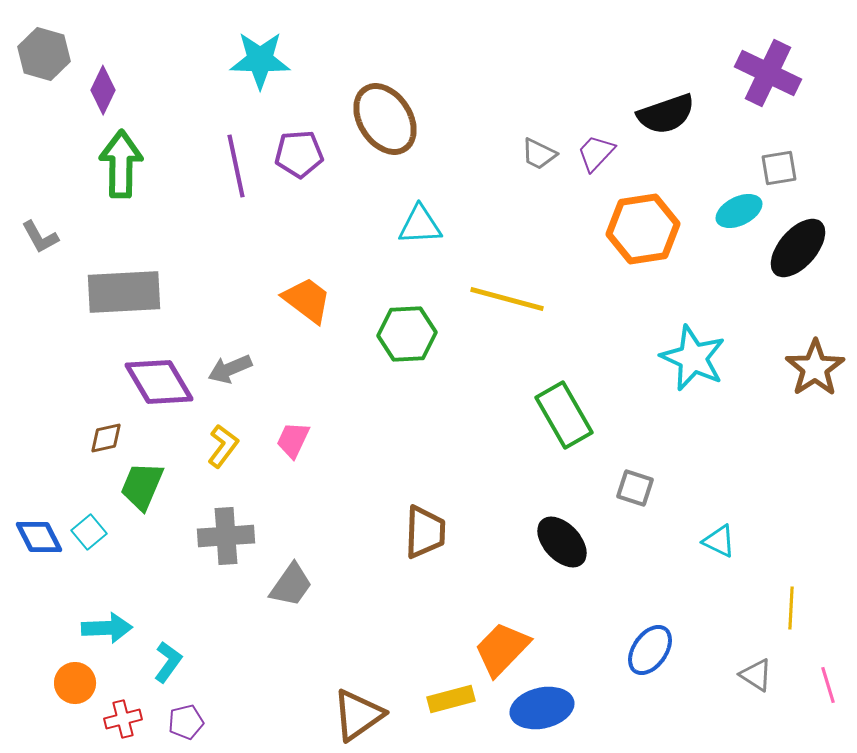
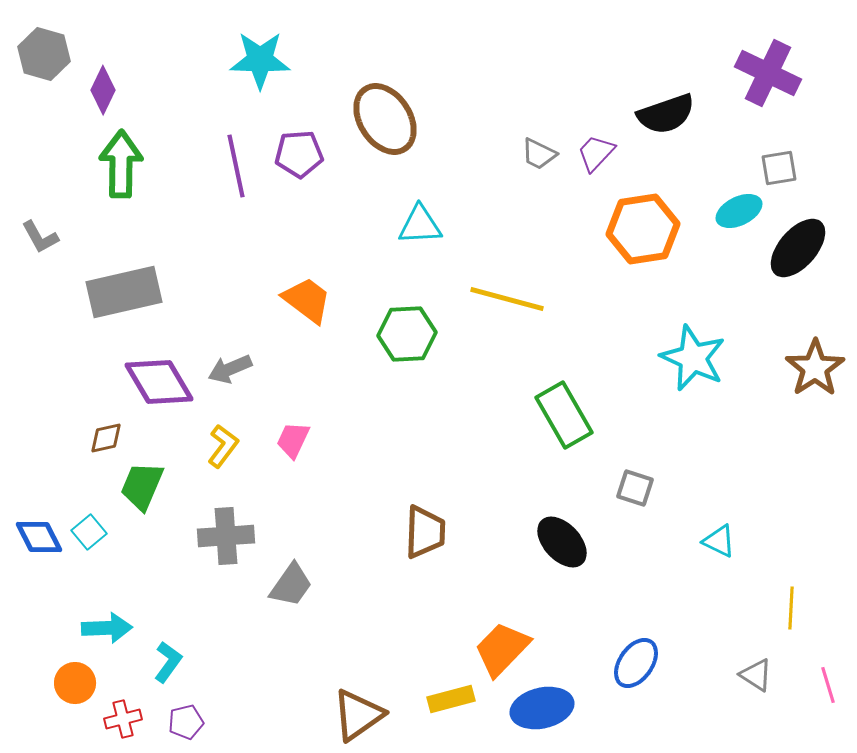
gray rectangle at (124, 292): rotated 10 degrees counterclockwise
blue ellipse at (650, 650): moved 14 px left, 13 px down
